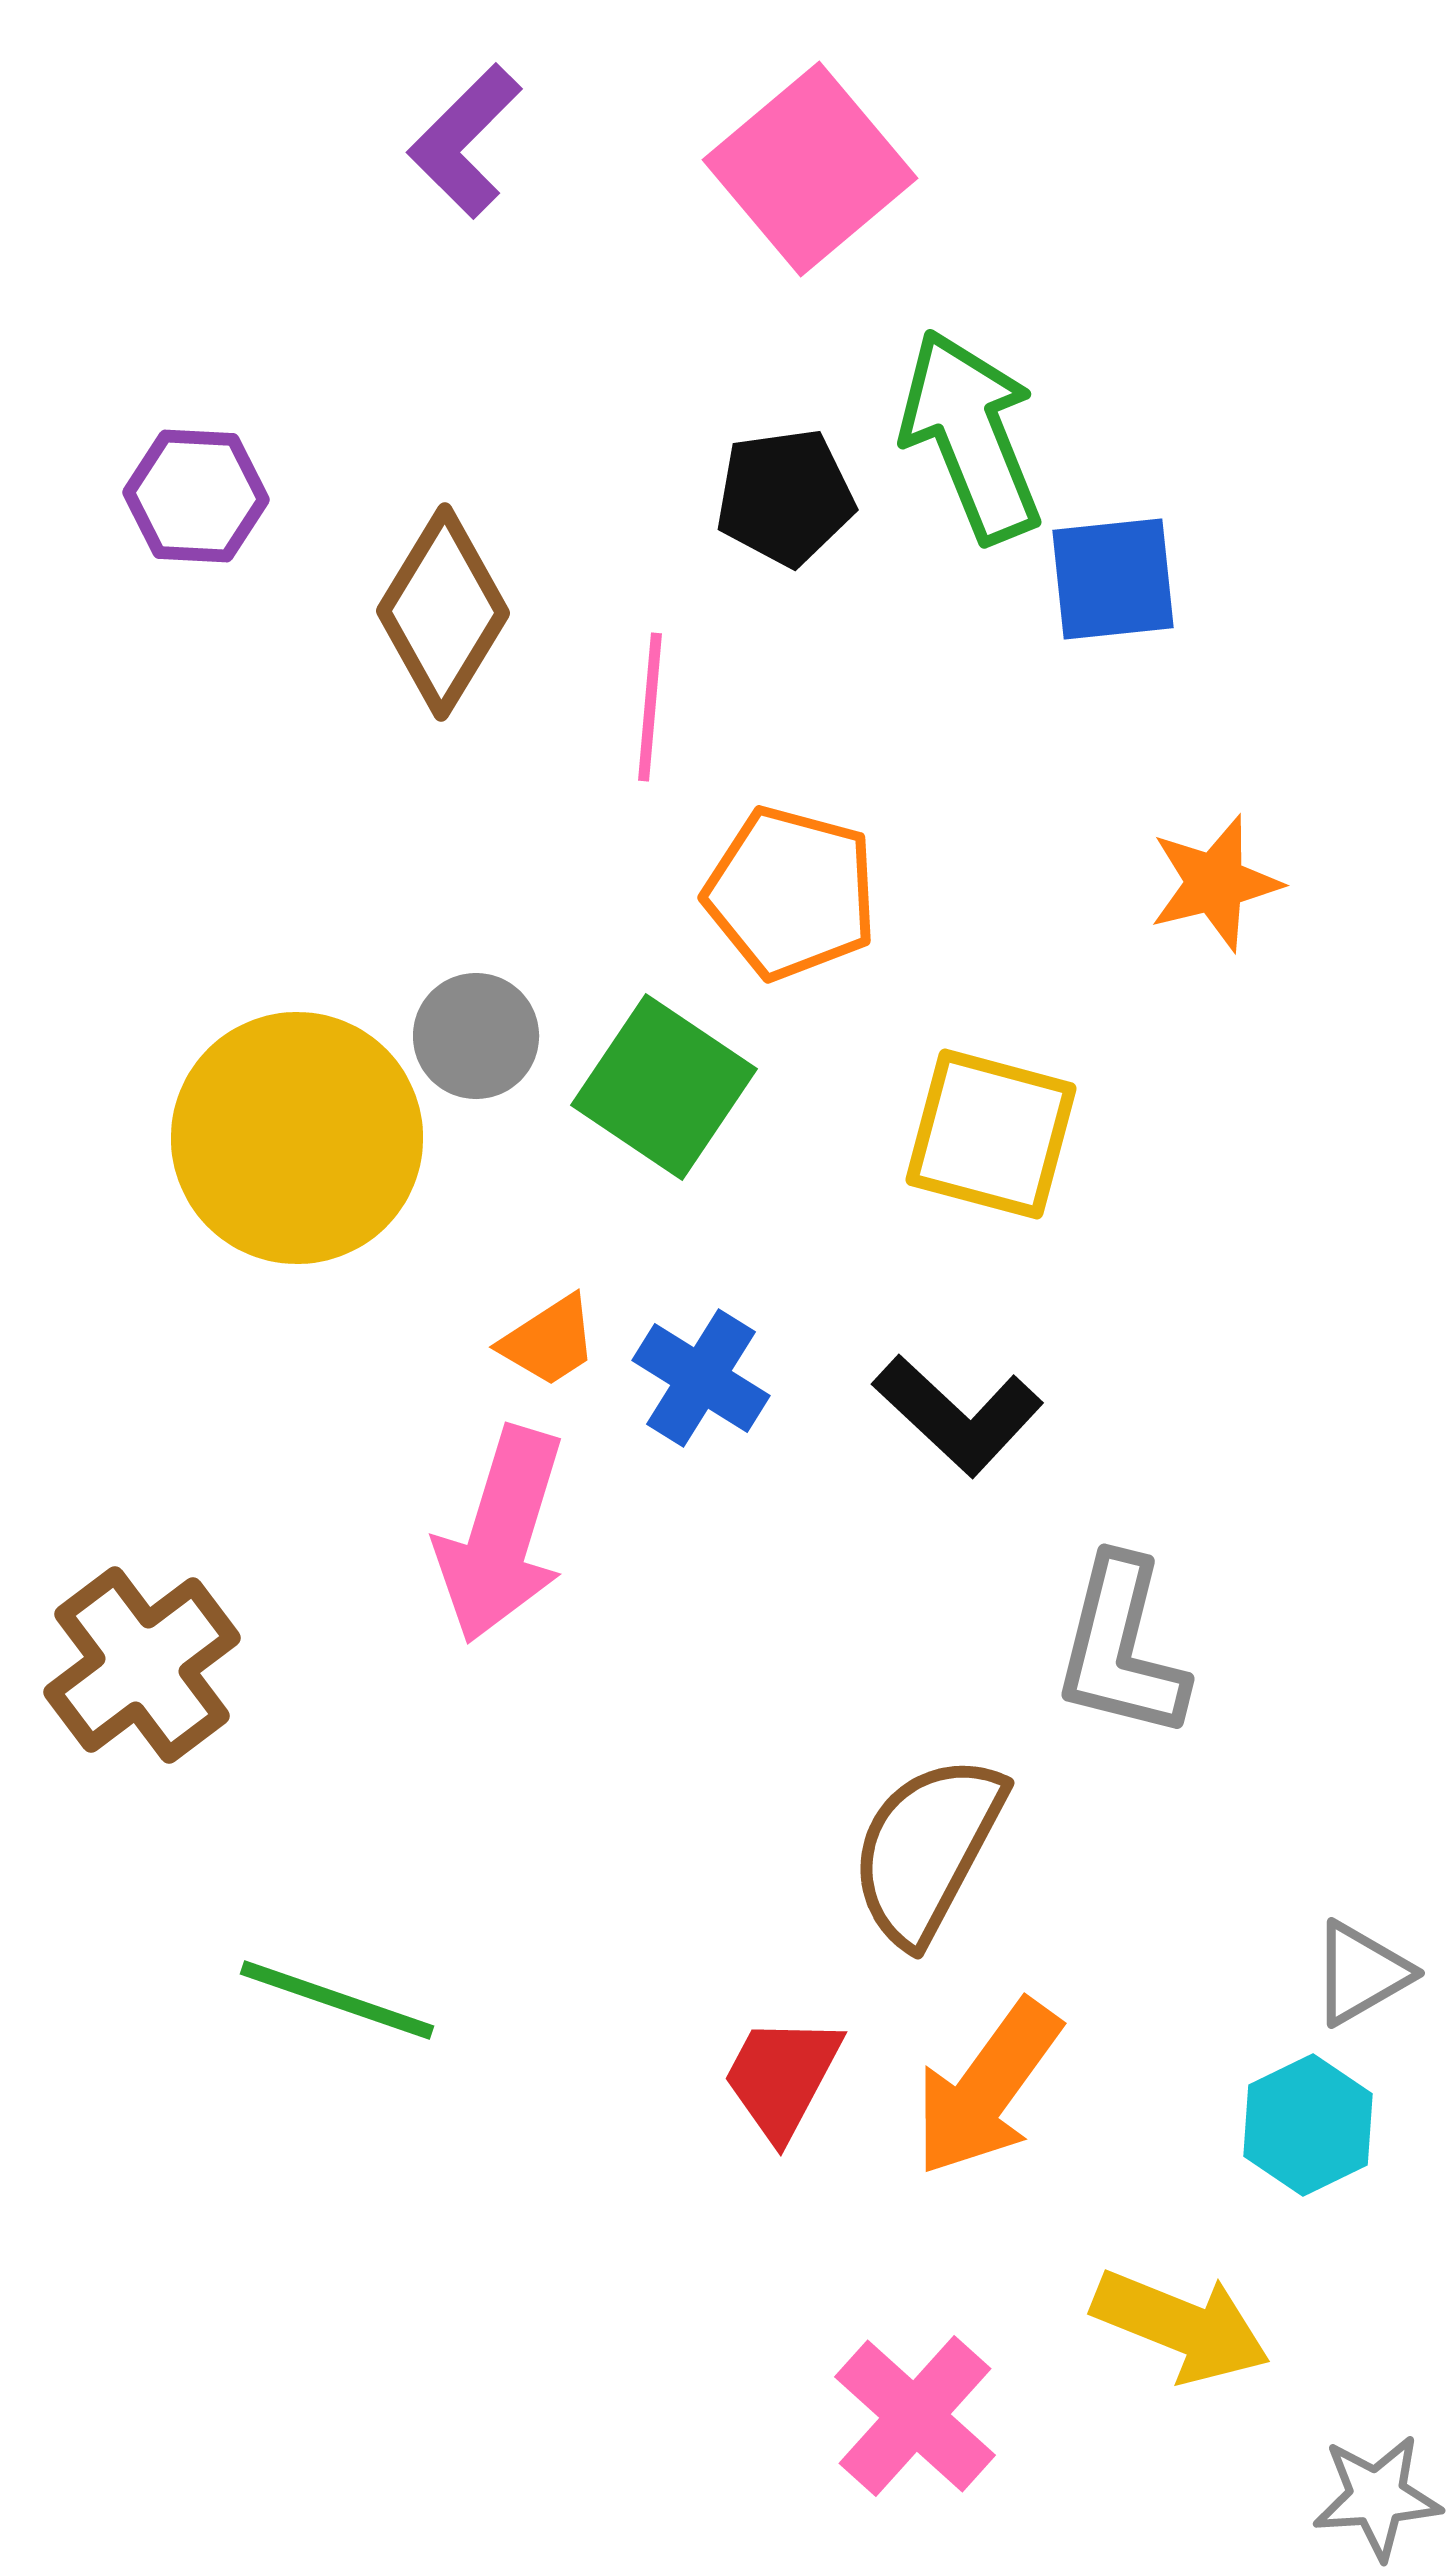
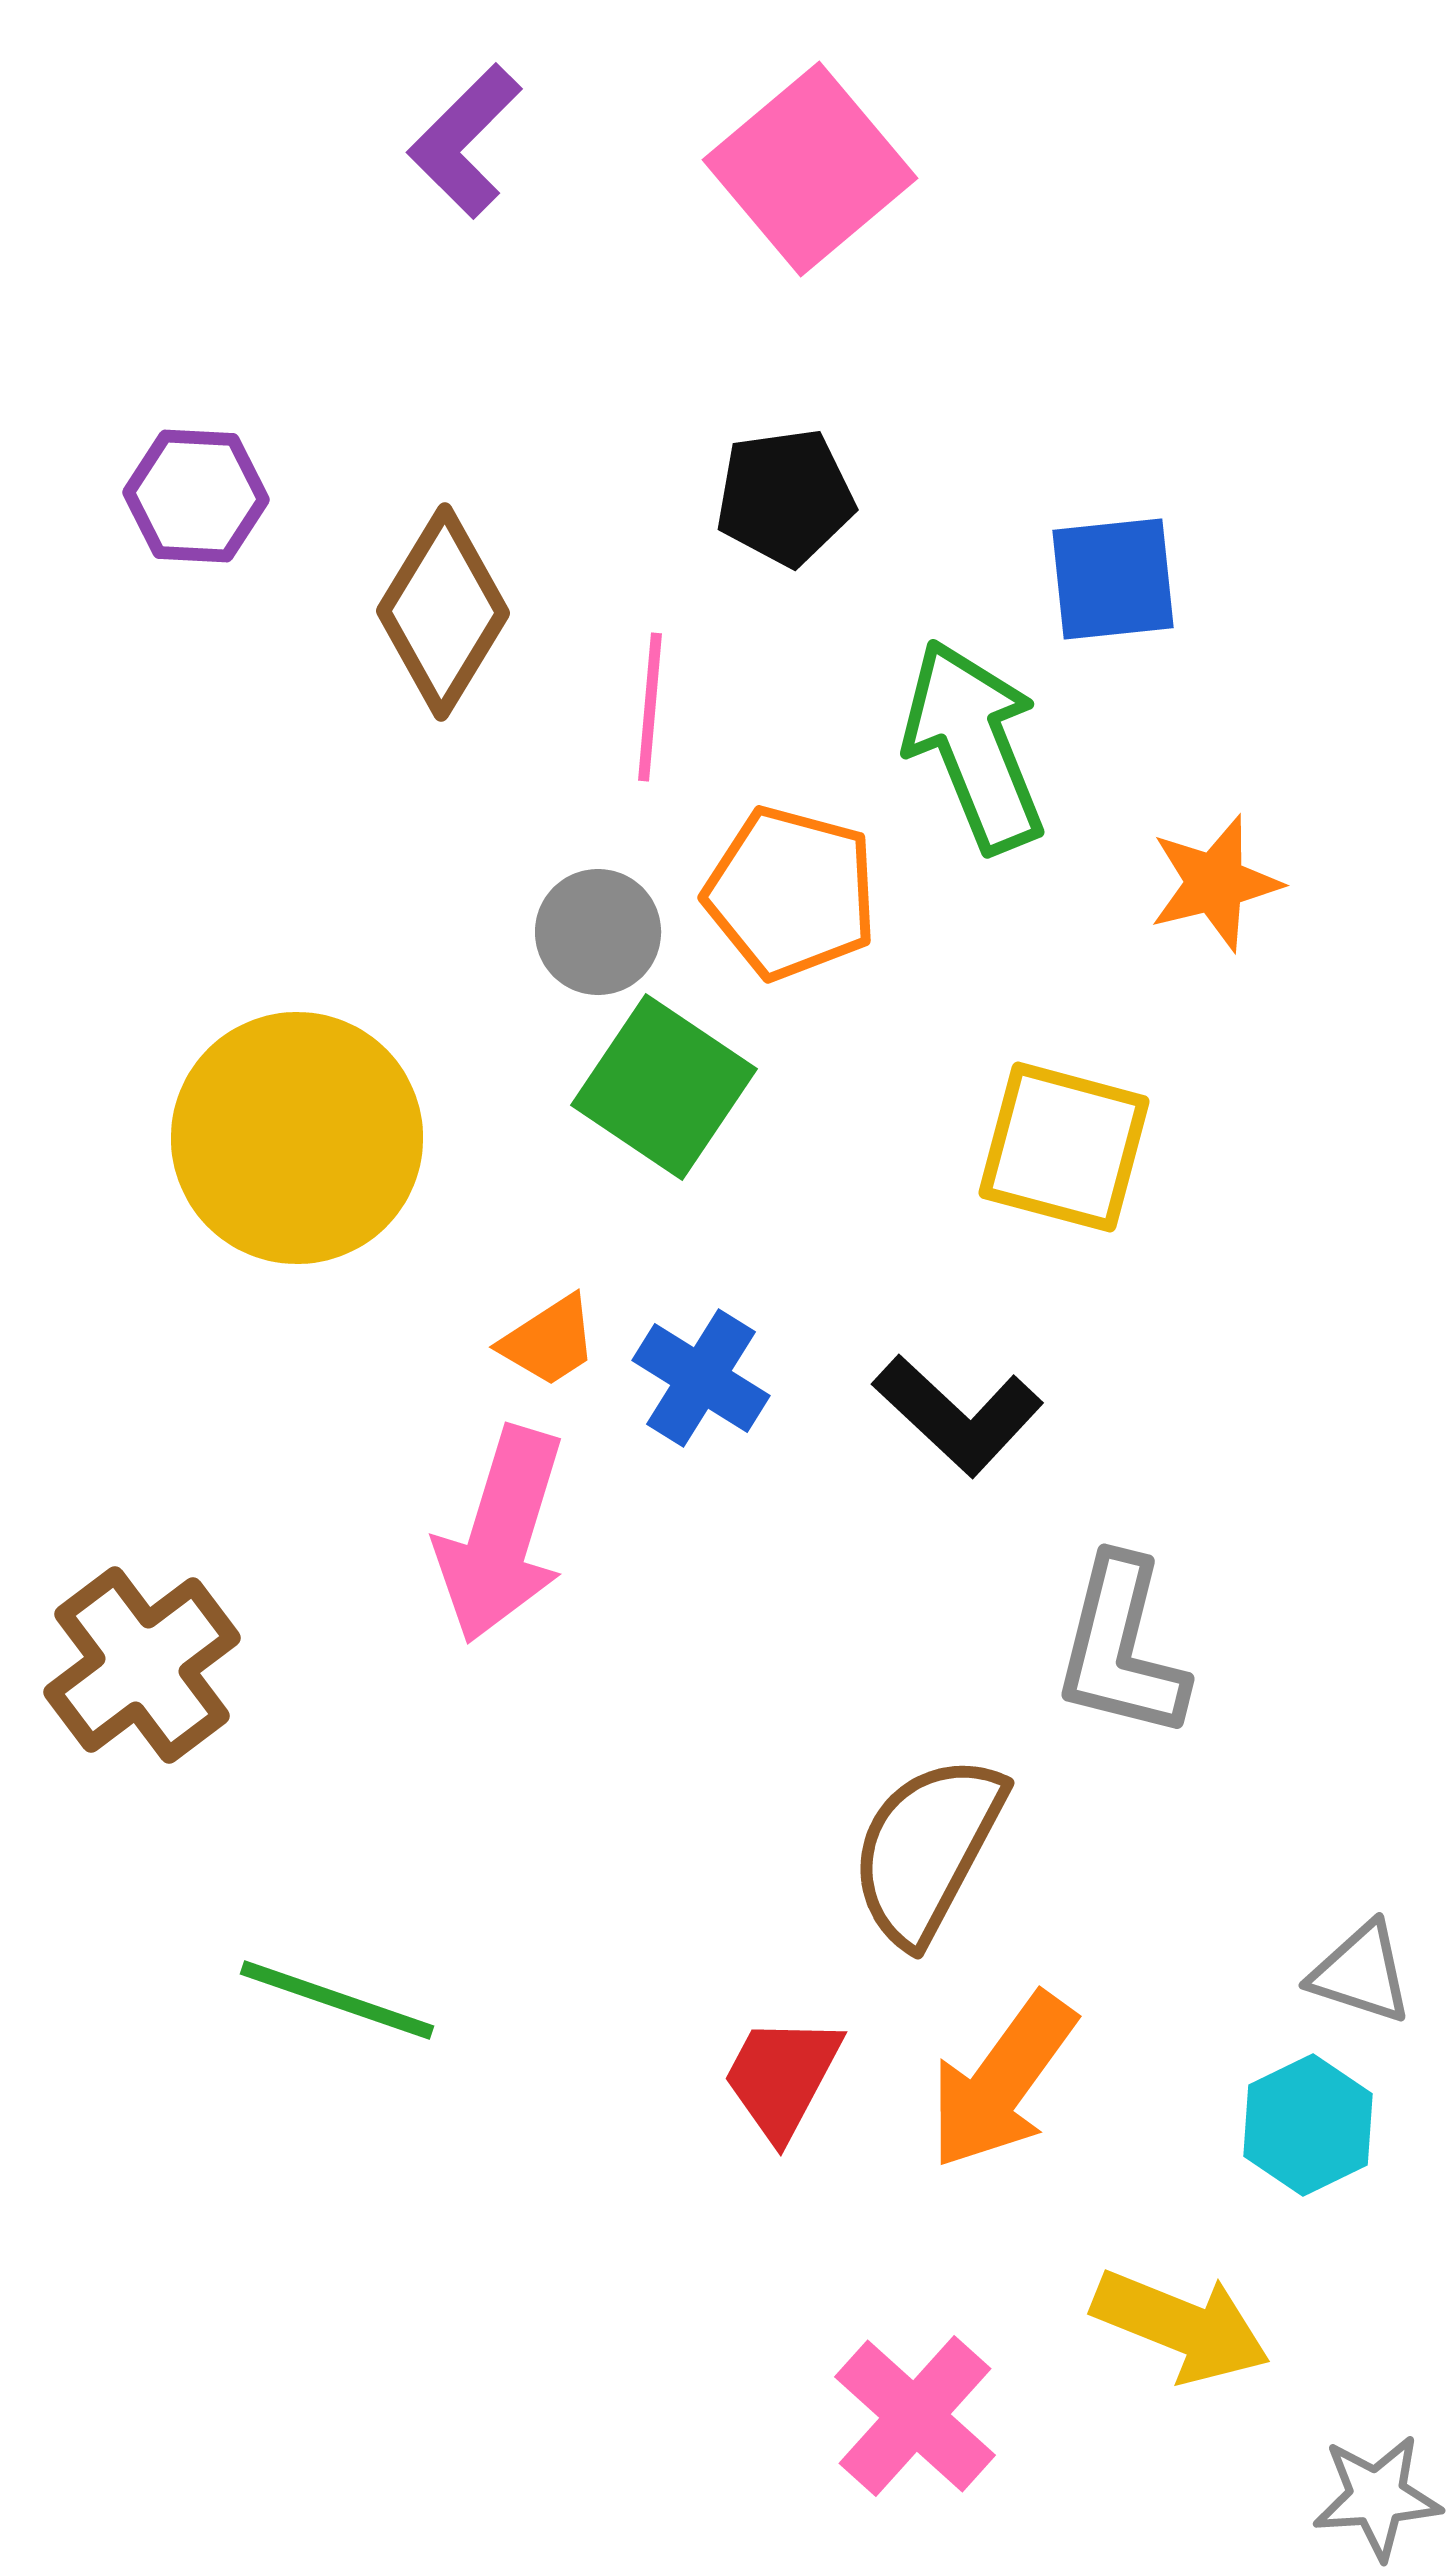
green arrow: moved 3 px right, 310 px down
gray circle: moved 122 px right, 104 px up
yellow square: moved 73 px right, 13 px down
gray triangle: rotated 48 degrees clockwise
orange arrow: moved 15 px right, 7 px up
